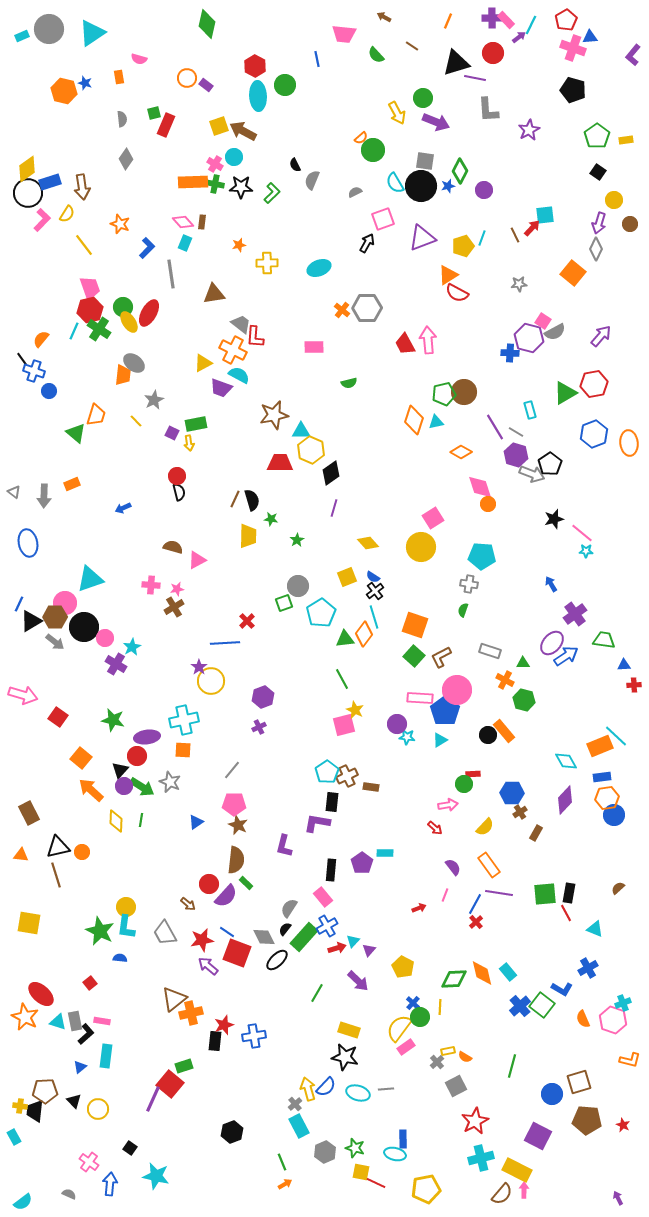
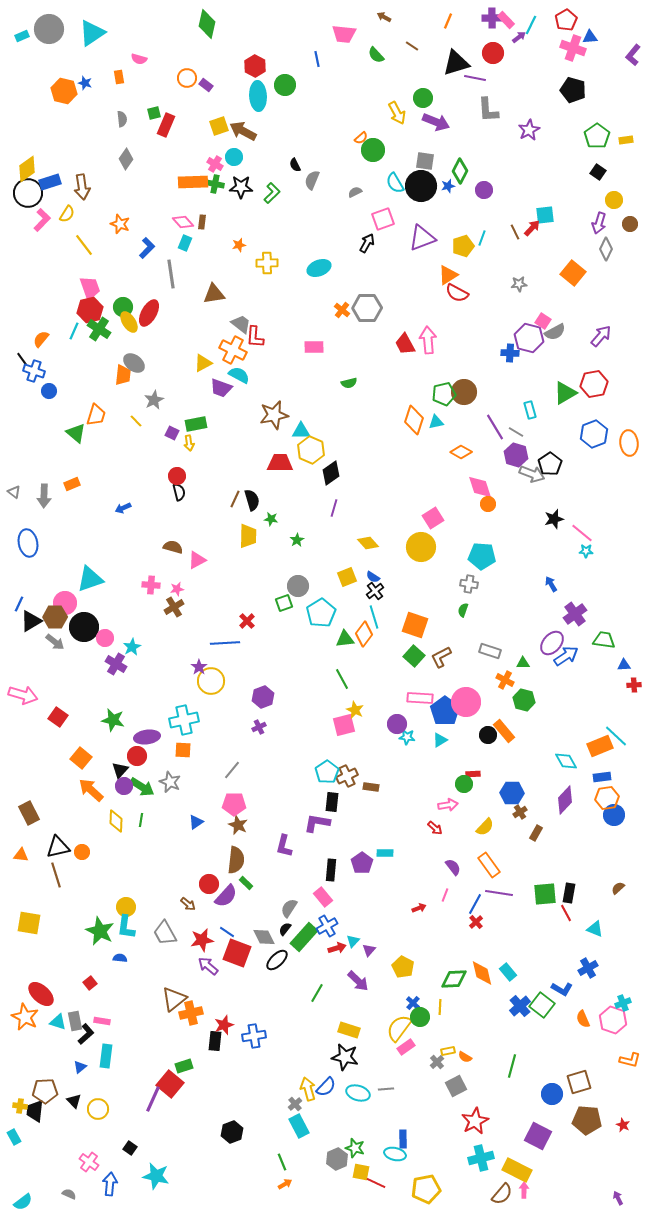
brown line at (515, 235): moved 3 px up
gray diamond at (596, 249): moved 10 px right
pink circle at (457, 690): moved 9 px right, 12 px down
gray hexagon at (325, 1152): moved 12 px right, 7 px down
